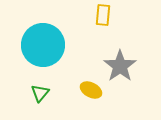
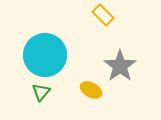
yellow rectangle: rotated 50 degrees counterclockwise
cyan circle: moved 2 px right, 10 px down
green triangle: moved 1 px right, 1 px up
